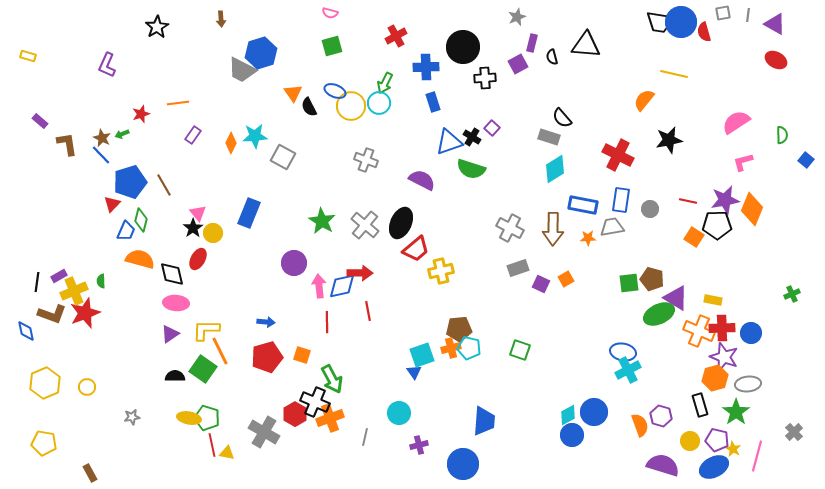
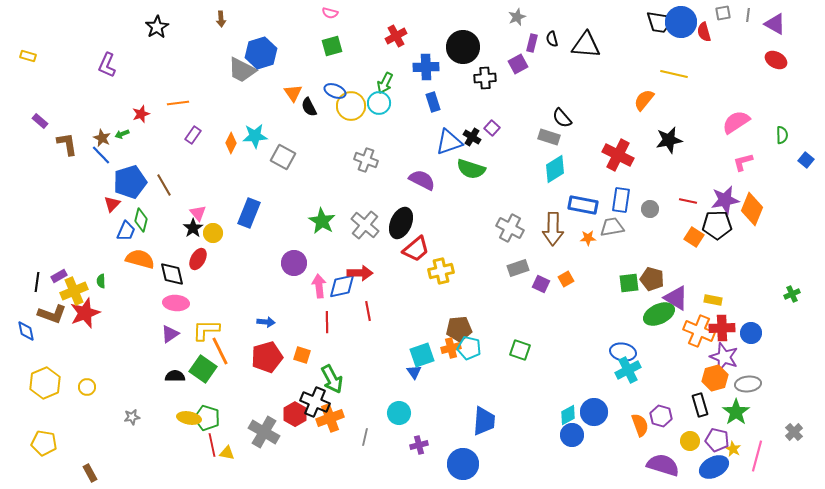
black semicircle at (552, 57): moved 18 px up
